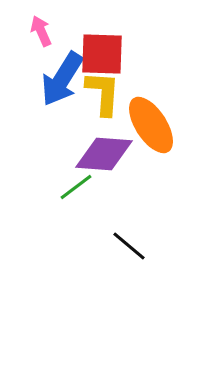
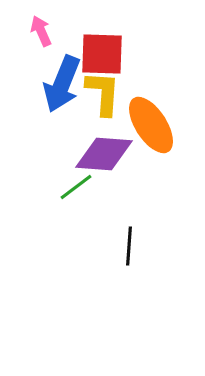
blue arrow: moved 5 px down; rotated 10 degrees counterclockwise
black line: rotated 54 degrees clockwise
